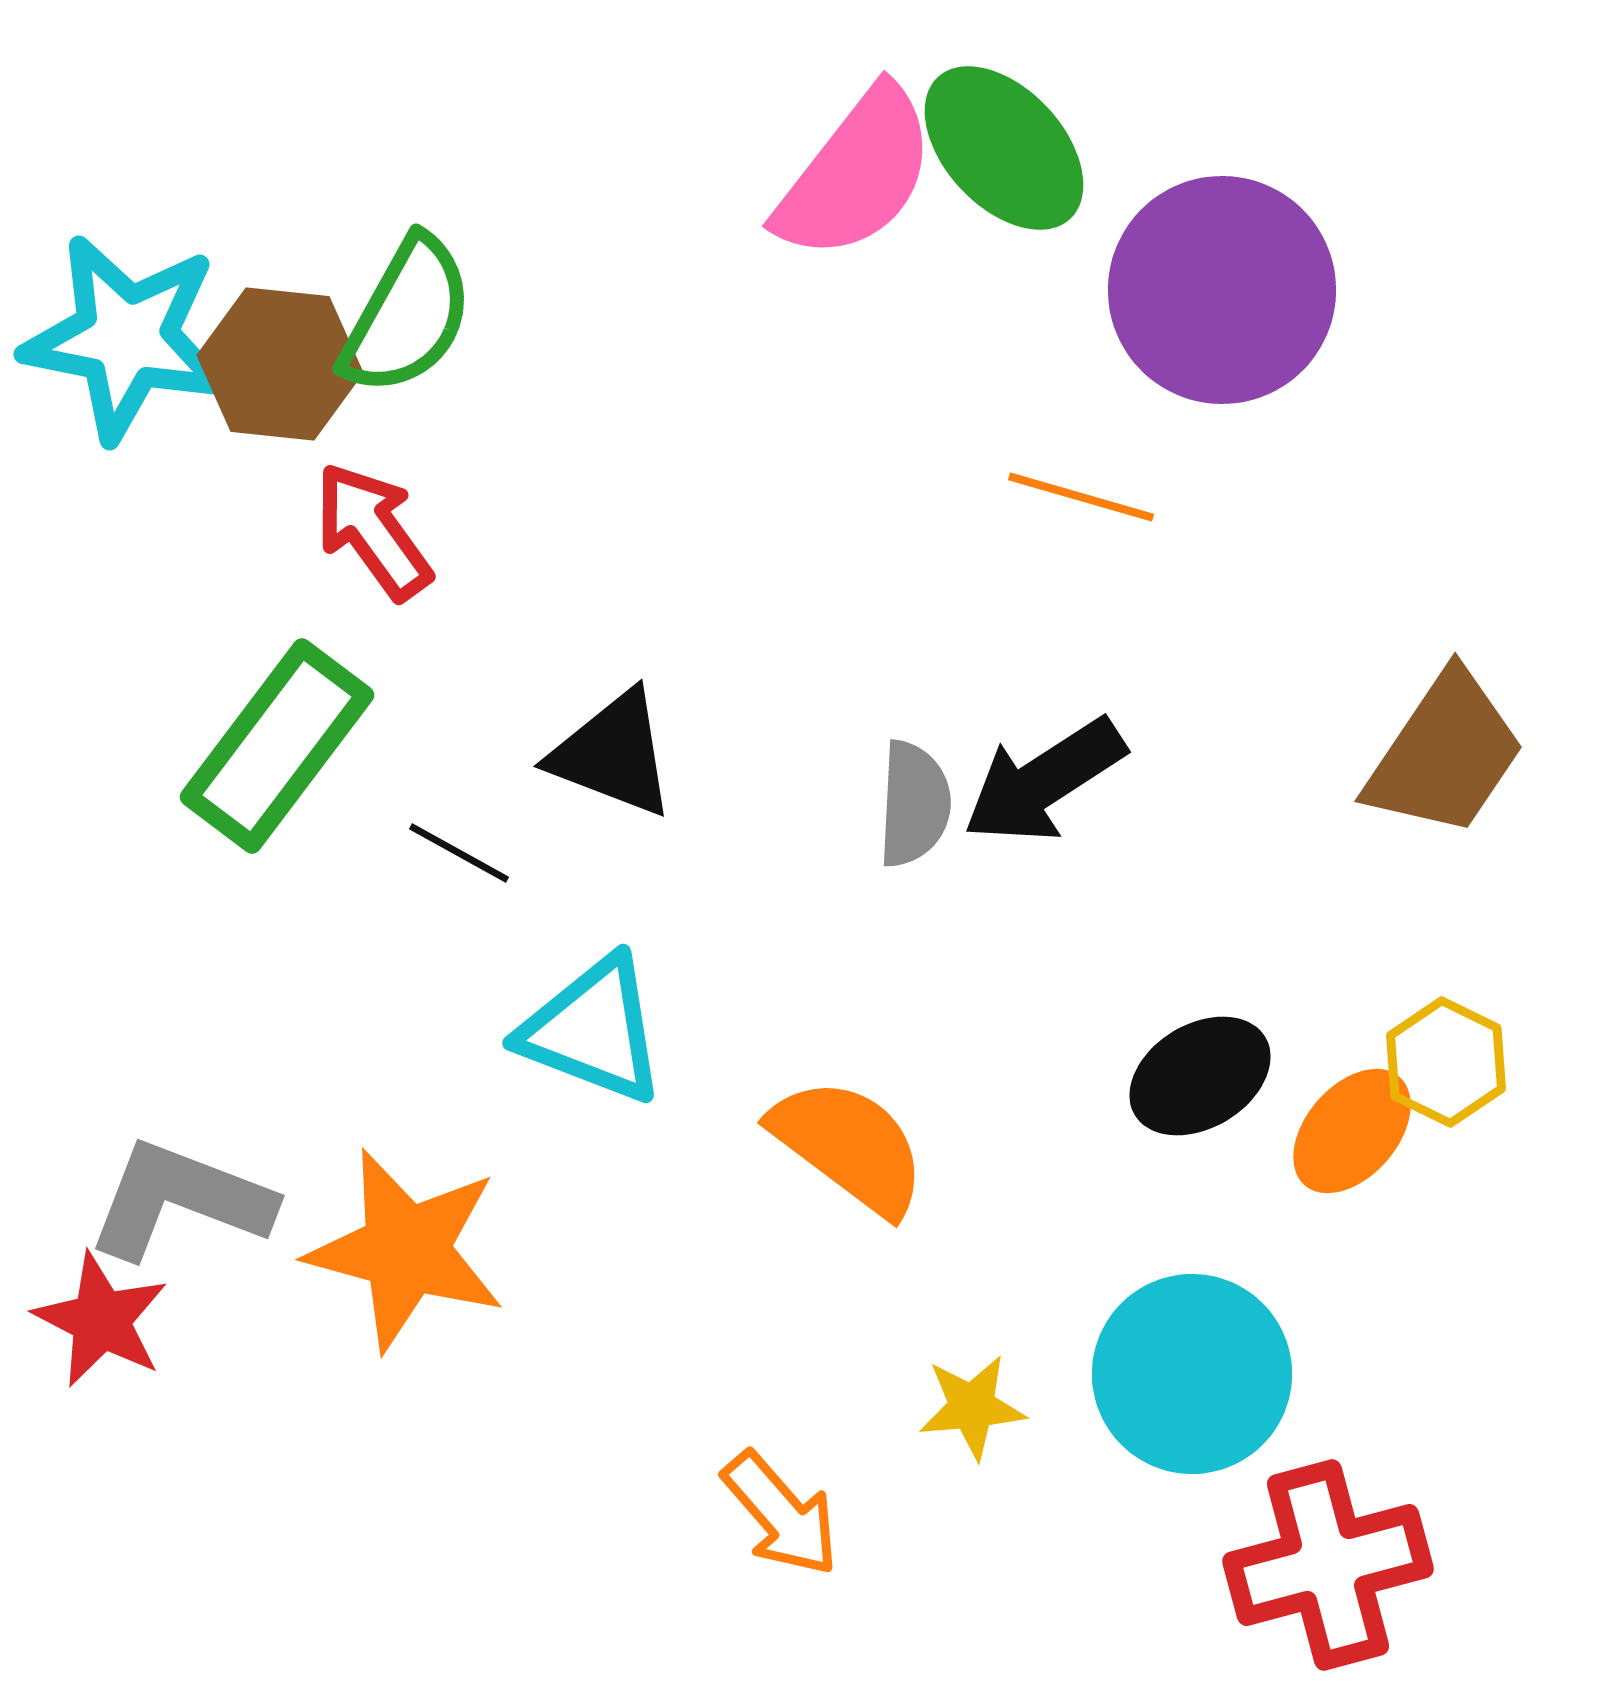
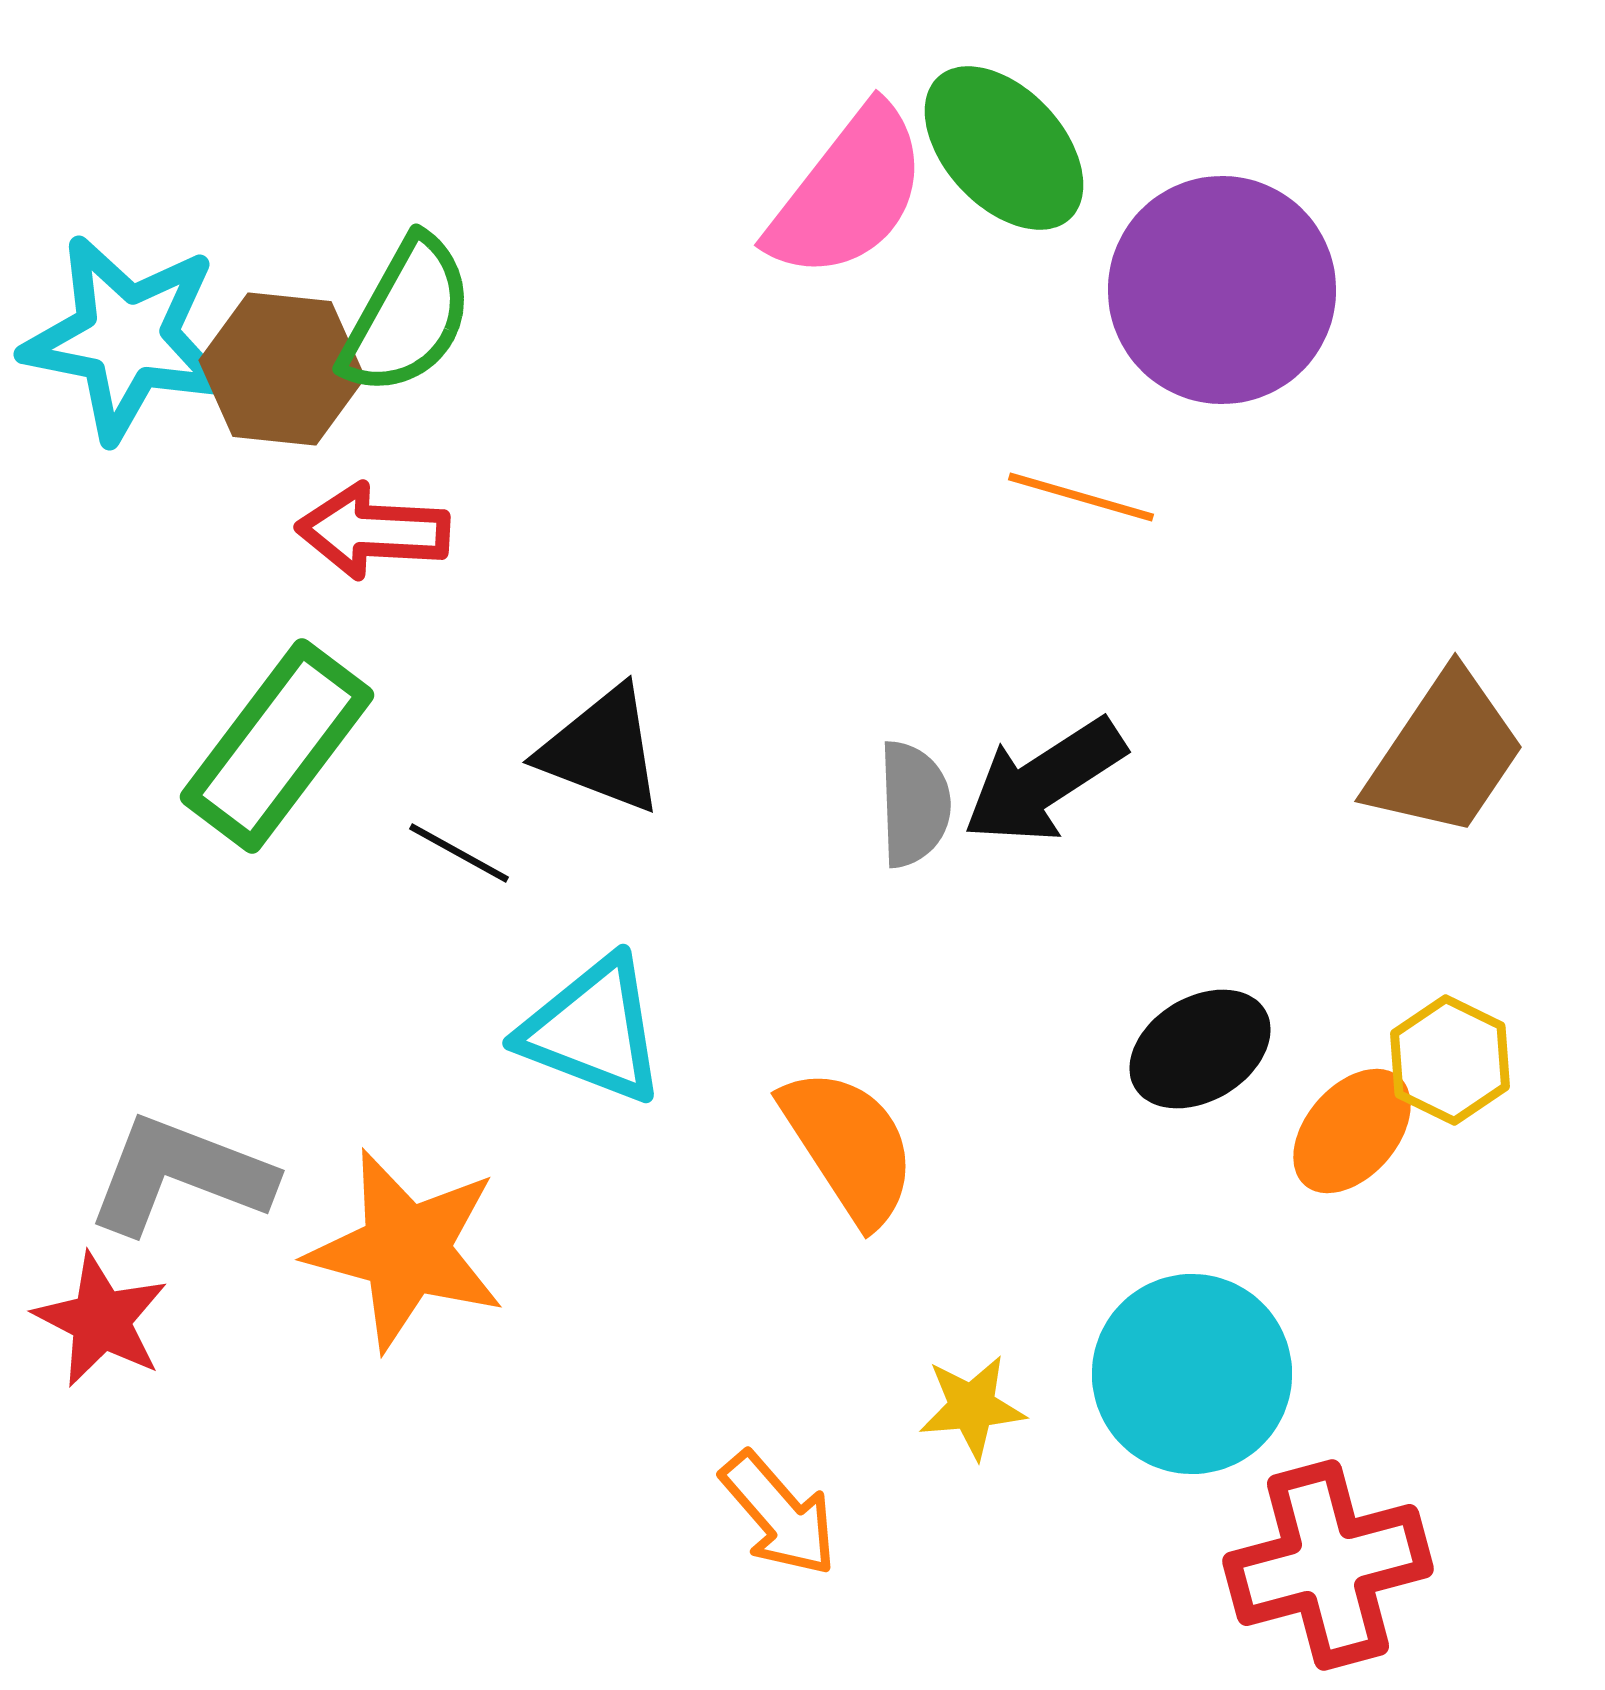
pink semicircle: moved 8 px left, 19 px down
brown hexagon: moved 2 px right, 5 px down
red arrow: rotated 51 degrees counterclockwise
black triangle: moved 11 px left, 4 px up
gray semicircle: rotated 5 degrees counterclockwise
yellow hexagon: moved 4 px right, 2 px up
black ellipse: moved 27 px up
orange semicircle: rotated 20 degrees clockwise
gray L-shape: moved 25 px up
orange arrow: moved 2 px left
